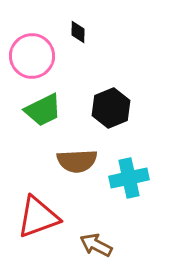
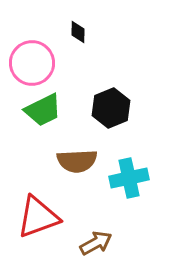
pink circle: moved 7 px down
brown arrow: moved 2 px up; rotated 124 degrees clockwise
